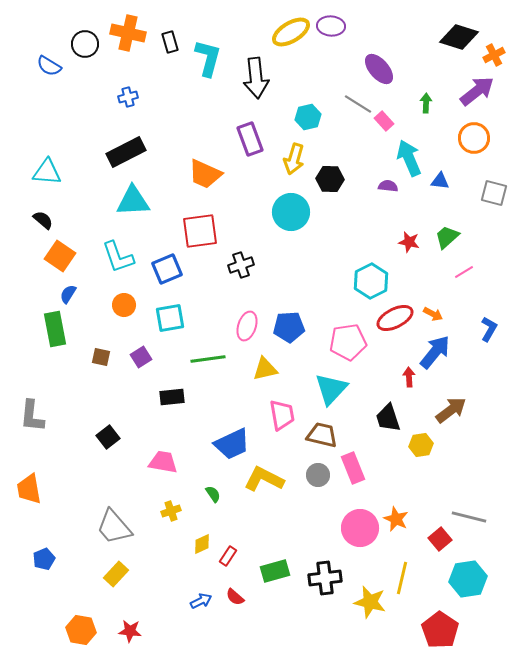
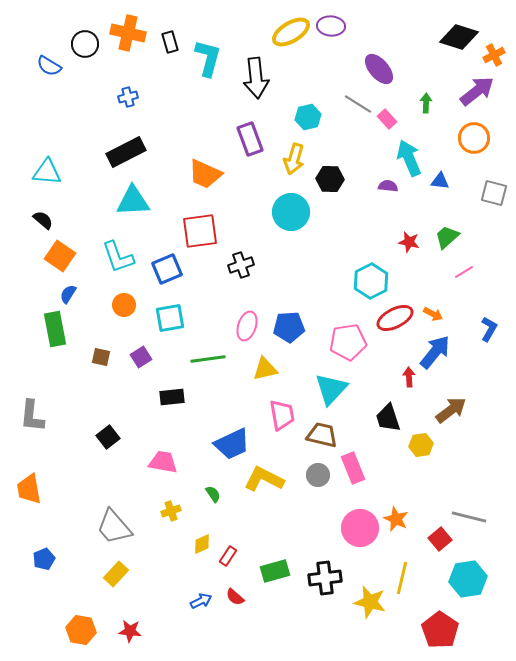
pink rectangle at (384, 121): moved 3 px right, 2 px up
